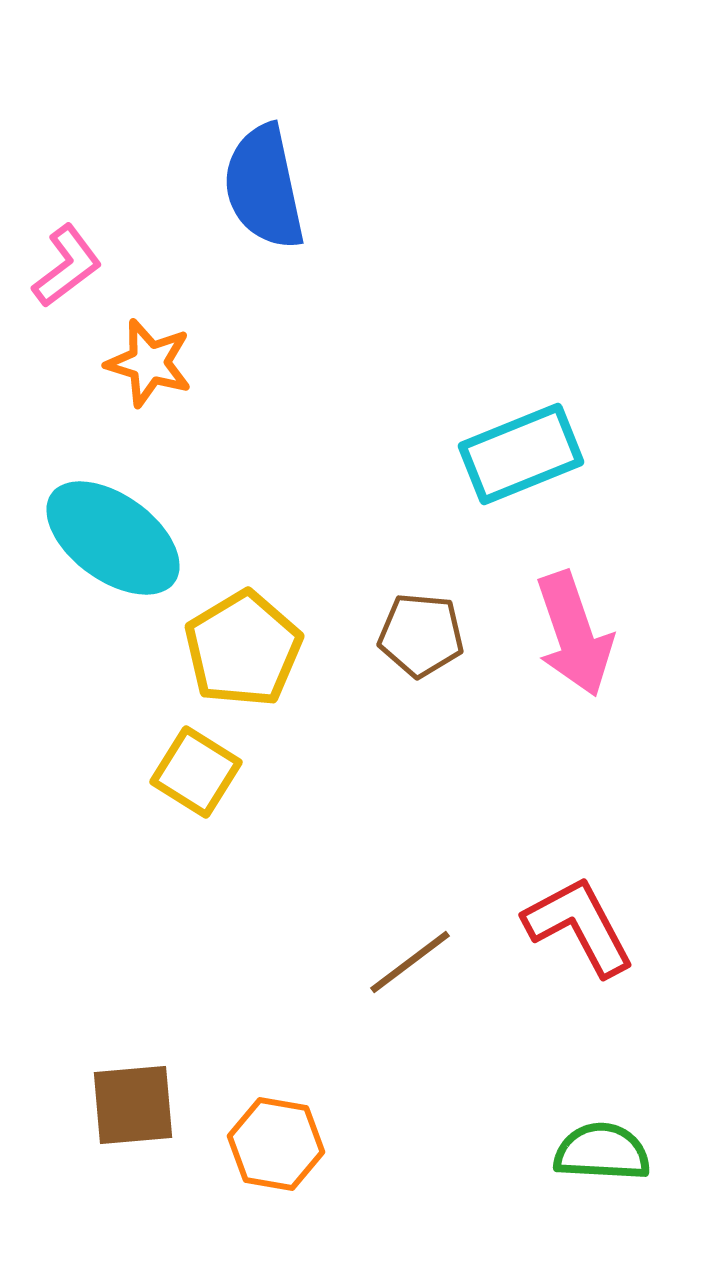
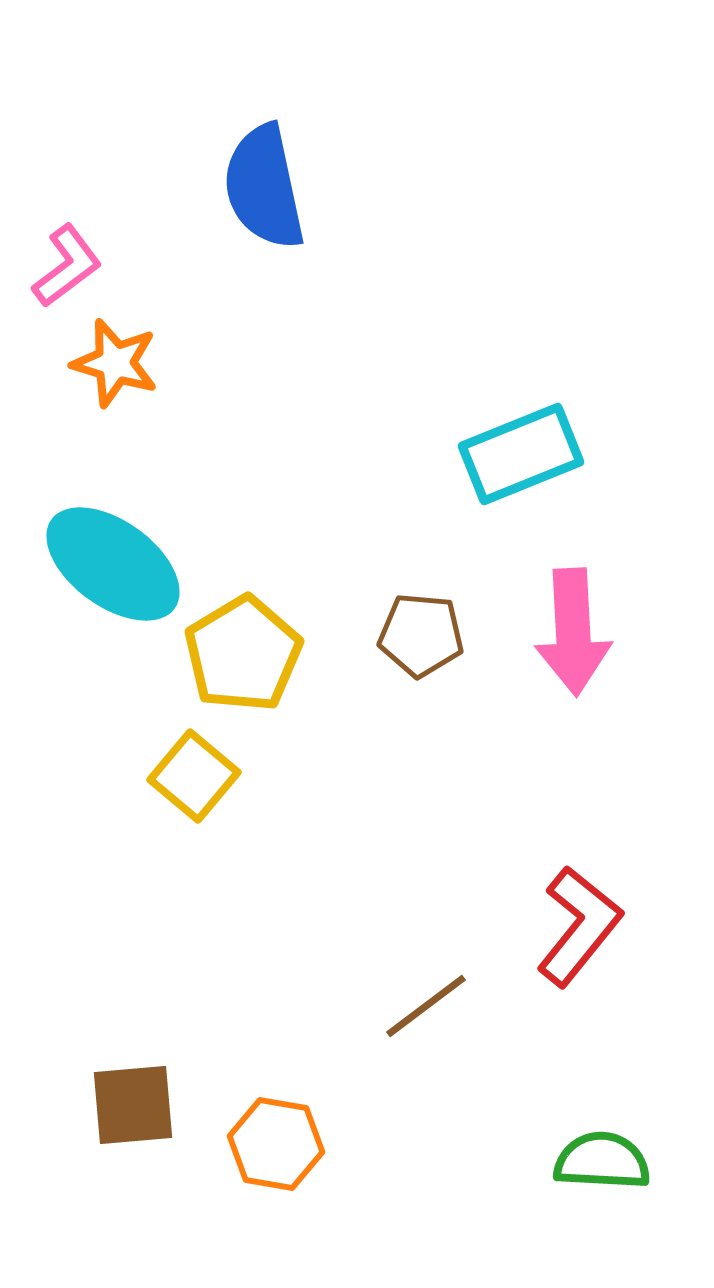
orange star: moved 34 px left
cyan ellipse: moved 26 px down
pink arrow: moved 1 px left, 2 px up; rotated 16 degrees clockwise
yellow pentagon: moved 5 px down
yellow square: moved 2 px left, 4 px down; rotated 8 degrees clockwise
red L-shape: rotated 67 degrees clockwise
brown line: moved 16 px right, 44 px down
green semicircle: moved 9 px down
